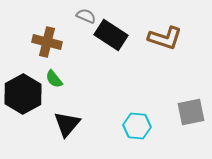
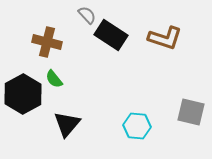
gray semicircle: moved 1 px right, 1 px up; rotated 24 degrees clockwise
gray square: rotated 24 degrees clockwise
